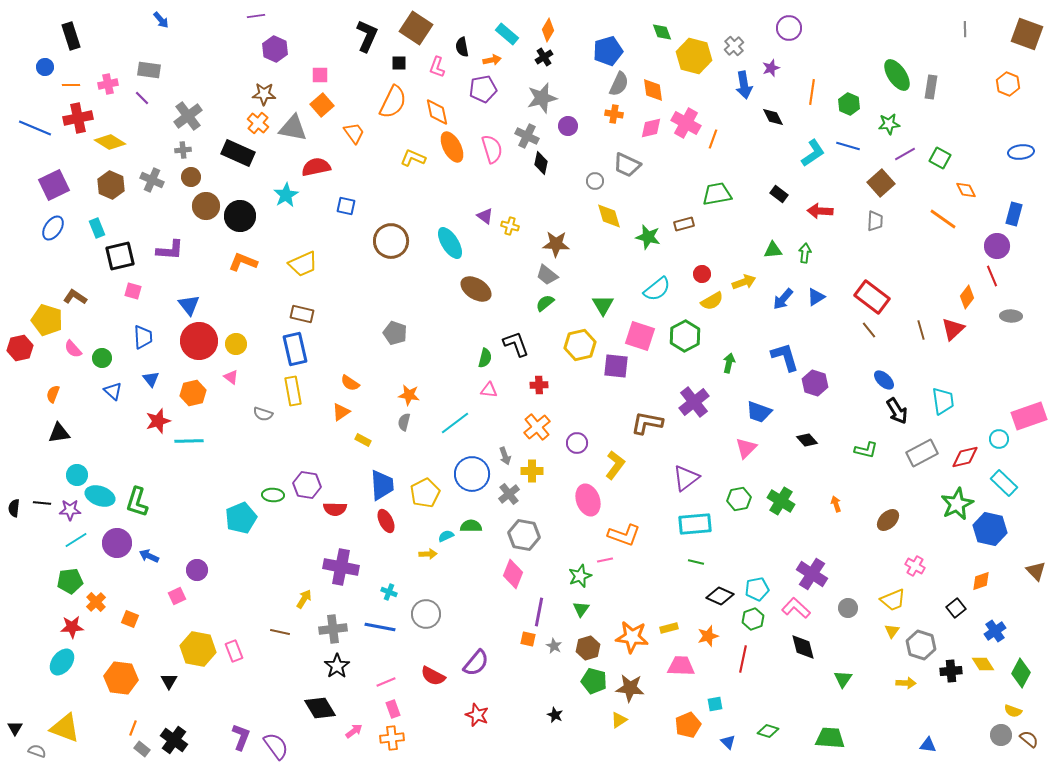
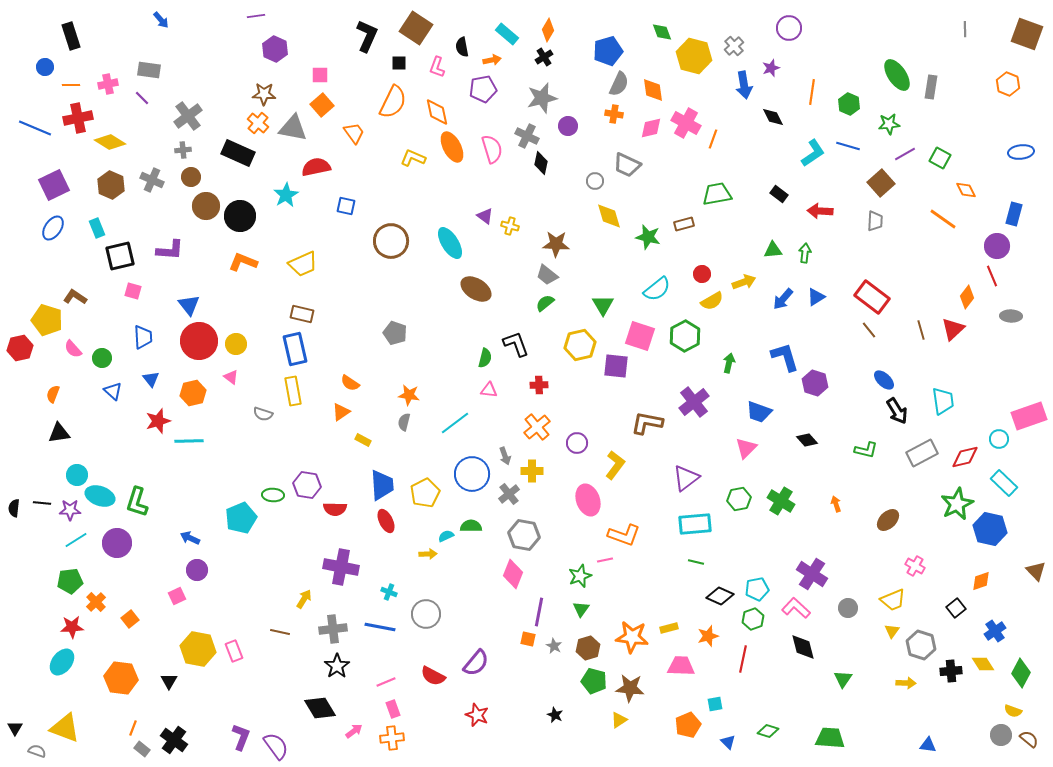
blue arrow at (149, 556): moved 41 px right, 18 px up
orange square at (130, 619): rotated 30 degrees clockwise
